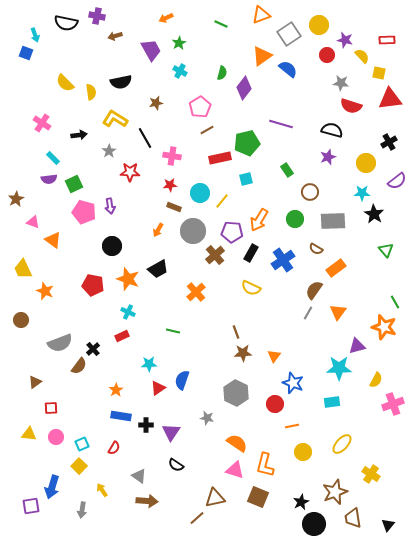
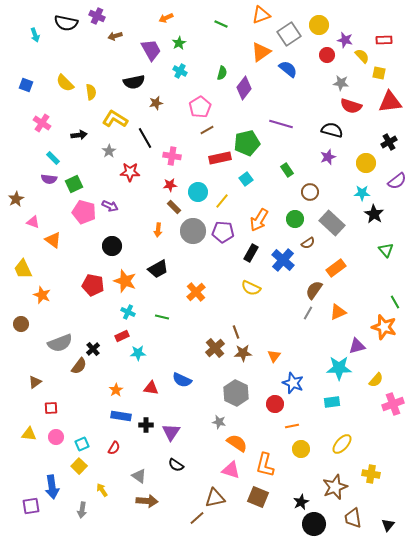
purple cross at (97, 16): rotated 14 degrees clockwise
red rectangle at (387, 40): moved 3 px left
blue square at (26, 53): moved 32 px down
orange triangle at (262, 56): moved 1 px left, 4 px up
black semicircle at (121, 82): moved 13 px right
red triangle at (390, 99): moved 3 px down
purple semicircle at (49, 179): rotated 14 degrees clockwise
cyan square at (246, 179): rotated 24 degrees counterclockwise
cyan circle at (200, 193): moved 2 px left, 1 px up
purple arrow at (110, 206): rotated 56 degrees counterclockwise
brown rectangle at (174, 207): rotated 24 degrees clockwise
gray rectangle at (333, 221): moved 1 px left, 2 px down; rotated 45 degrees clockwise
orange arrow at (158, 230): rotated 24 degrees counterclockwise
purple pentagon at (232, 232): moved 9 px left
brown semicircle at (316, 249): moved 8 px left, 6 px up; rotated 64 degrees counterclockwise
brown cross at (215, 255): moved 93 px down
blue cross at (283, 260): rotated 15 degrees counterclockwise
orange star at (128, 279): moved 3 px left, 2 px down
orange star at (45, 291): moved 3 px left, 4 px down
orange triangle at (338, 312): rotated 30 degrees clockwise
brown circle at (21, 320): moved 4 px down
green line at (173, 331): moved 11 px left, 14 px up
cyan star at (149, 364): moved 11 px left, 11 px up
blue semicircle at (182, 380): rotated 84 degrees counterclockwise
yellow semicircle at (376, 380): rotated 14 degrees clockwise
red triangle at (158, 388): moved 7 px left; rotated 42 degrees clockwise
gray star at (207, 418): moved 12 px right, 4 px down
yellow circle at (303, 452): moved 2 px left, 3 px up
pink triangle at (235, 470): moved 4 px left
yellow cross at (371, 474): rotated 24 degrees counterclockwise
blue arrow at (52, 487): rotated 25 degrees counterclockwise
brown star at (335, 492): moved 5 px up
